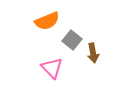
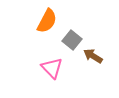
orange semicircle: rotated 40 degrees counterclockwise
brown arrow: moved 3 px down; rotated 132 degrees clockwise
